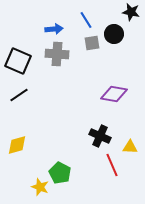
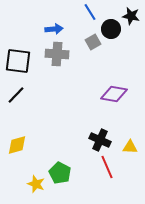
black star: moved 4 px down
blue line: moved 4 px right, 8 px up
black circle: moved 3 px left, 5 px up
gray square: moved 1 px right, 1 px up; rotated 21 degrees counterclockwise
black square: rotated 16 degrees counterclockwise
black line: moved 3 px left; rotated 12 degrees counterclockwise
black cross: moved 4 px down
red line: moved 5 px left, 2 px down
yellow star: moved 4 px left, 3 px up
